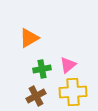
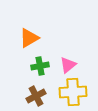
green cross: moved 2 px left, 3 px up
